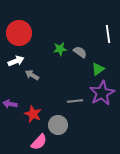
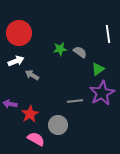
red star: moved 3 px left; rotated 18 degrees clockwise
pink semicircle: moved 3 px left, 3 px up; rotated 102 degrees counterclockwise
